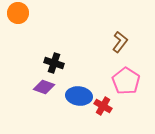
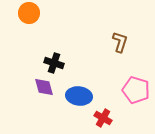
orange circle: moved 11 px right
brown L-shape: rotated 20 degrees counterclockwise
pink pentagon: moved 10 px right, 9 px down; rotated 16 degrees counterclockwise
purple diamond: rotated 55 degrees clockwise
red cross: moved 12 px down
